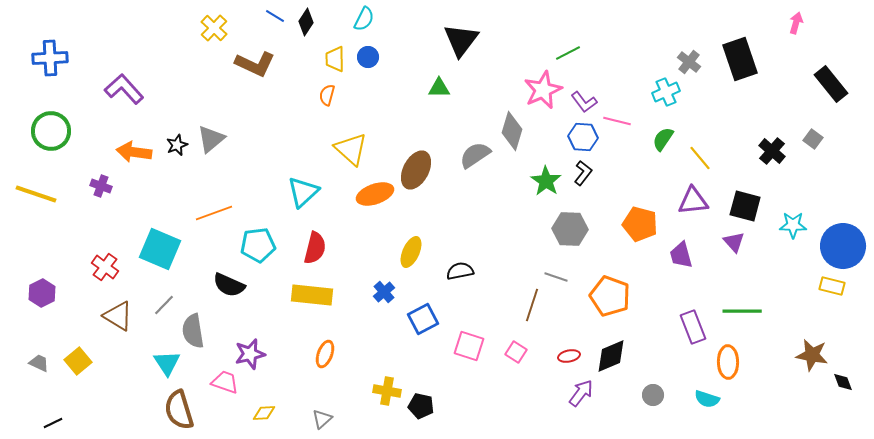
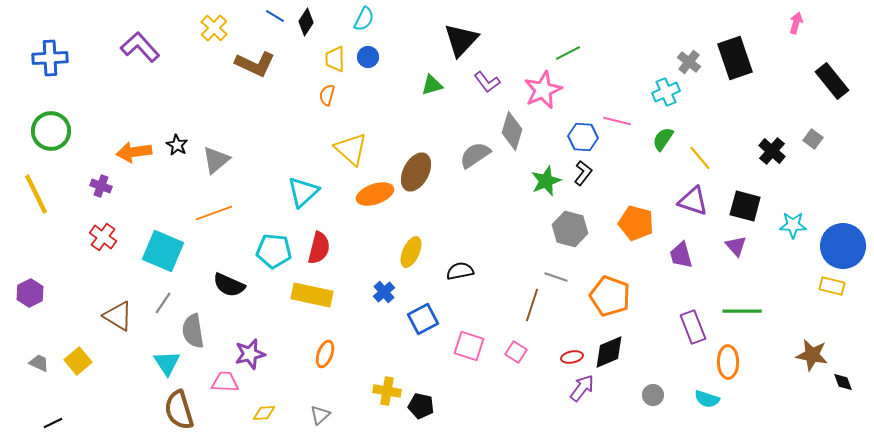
black triangle at (461, 40): rotated 6 degrees clockwise
black rectangle at (740, 59): moved 5 px left, 1 px up
black rectangle at (831, 84): moved 1 px right, 3 px up
green triangle at (439, 88): moved 7 px left, 3 px up; rotated 15 degrees counterclockwise
purple L-shape at (124, 89): moved 16 px right, 42 px up
purple L-shape at (584, 102): moved 97 px left, 20 px up
gray triangle at (211, 139): moved 5 px right, 21 px down
black star at (177, 145): rotated 20 degrees counterclockwise
orange arrow at (134, 152): rotated 16 degrees counterclockwise
brown ellipse at (416, 170): moved 2 px down
green star at (546, 181): rotated 16 degrees clockwise
yellow line at (36, 194): rotated 45 degrees clockwise
purple triangle at (693, 201): rotated 24 degrees clockwise
orange pentagon at (640, 224): moved 4 px left, 1 px up
gray hexagon at (570, 229): rotated 12 degrees clockwise
purple triangle at (734, 242): moved 2 px right, 4 px down
cyan pentagon at (258, 245): moved 16 px right, 6 px down; rotated 12 degrees clockwise
red semicircle at (315, 248): moved 4 px right
cyan square at (160, 249): moved 3 px right, 2 px down
red cross at (105, 267): moved 2 px left, 30 px up
purple hexagon at (42, 293): moved 12 px left
yellow rectangle at (312, 295): rotated 6 degrees clockwise
gray line at (164, 305): moved 1 px left, 2 px up; rotated 10 degrees counterclockwise
red ellipse at (569, 356): moved 3 px right, 1 px down
black diamond at (611, 356): moved 2 px left, 4 px up
pink trapezoid at (225, 382): rotated 16 degrees counterclockwise
purple arrow at (581, 393): moved 1 px right, 5 px up
gray triangle at (322, 419): moved 2 px left, 4 px up
